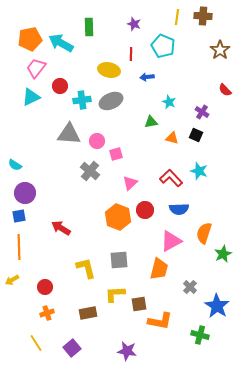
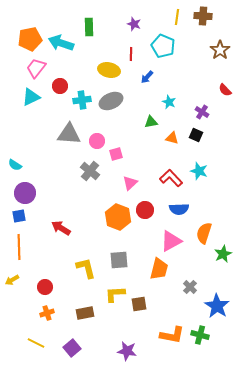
cyan arrow at (61, 43): rotated 10 degrees counterclockwise
blue arrow at (147, 77): rotated 40 degrees counterclockwise
brown rectangle at (88, 313): moved 3 px left
orange L-shape at (160, 321): moved 12 px right, 14 px down
yellow line at (36, 343): rotated 30 degrees counterclockwise
